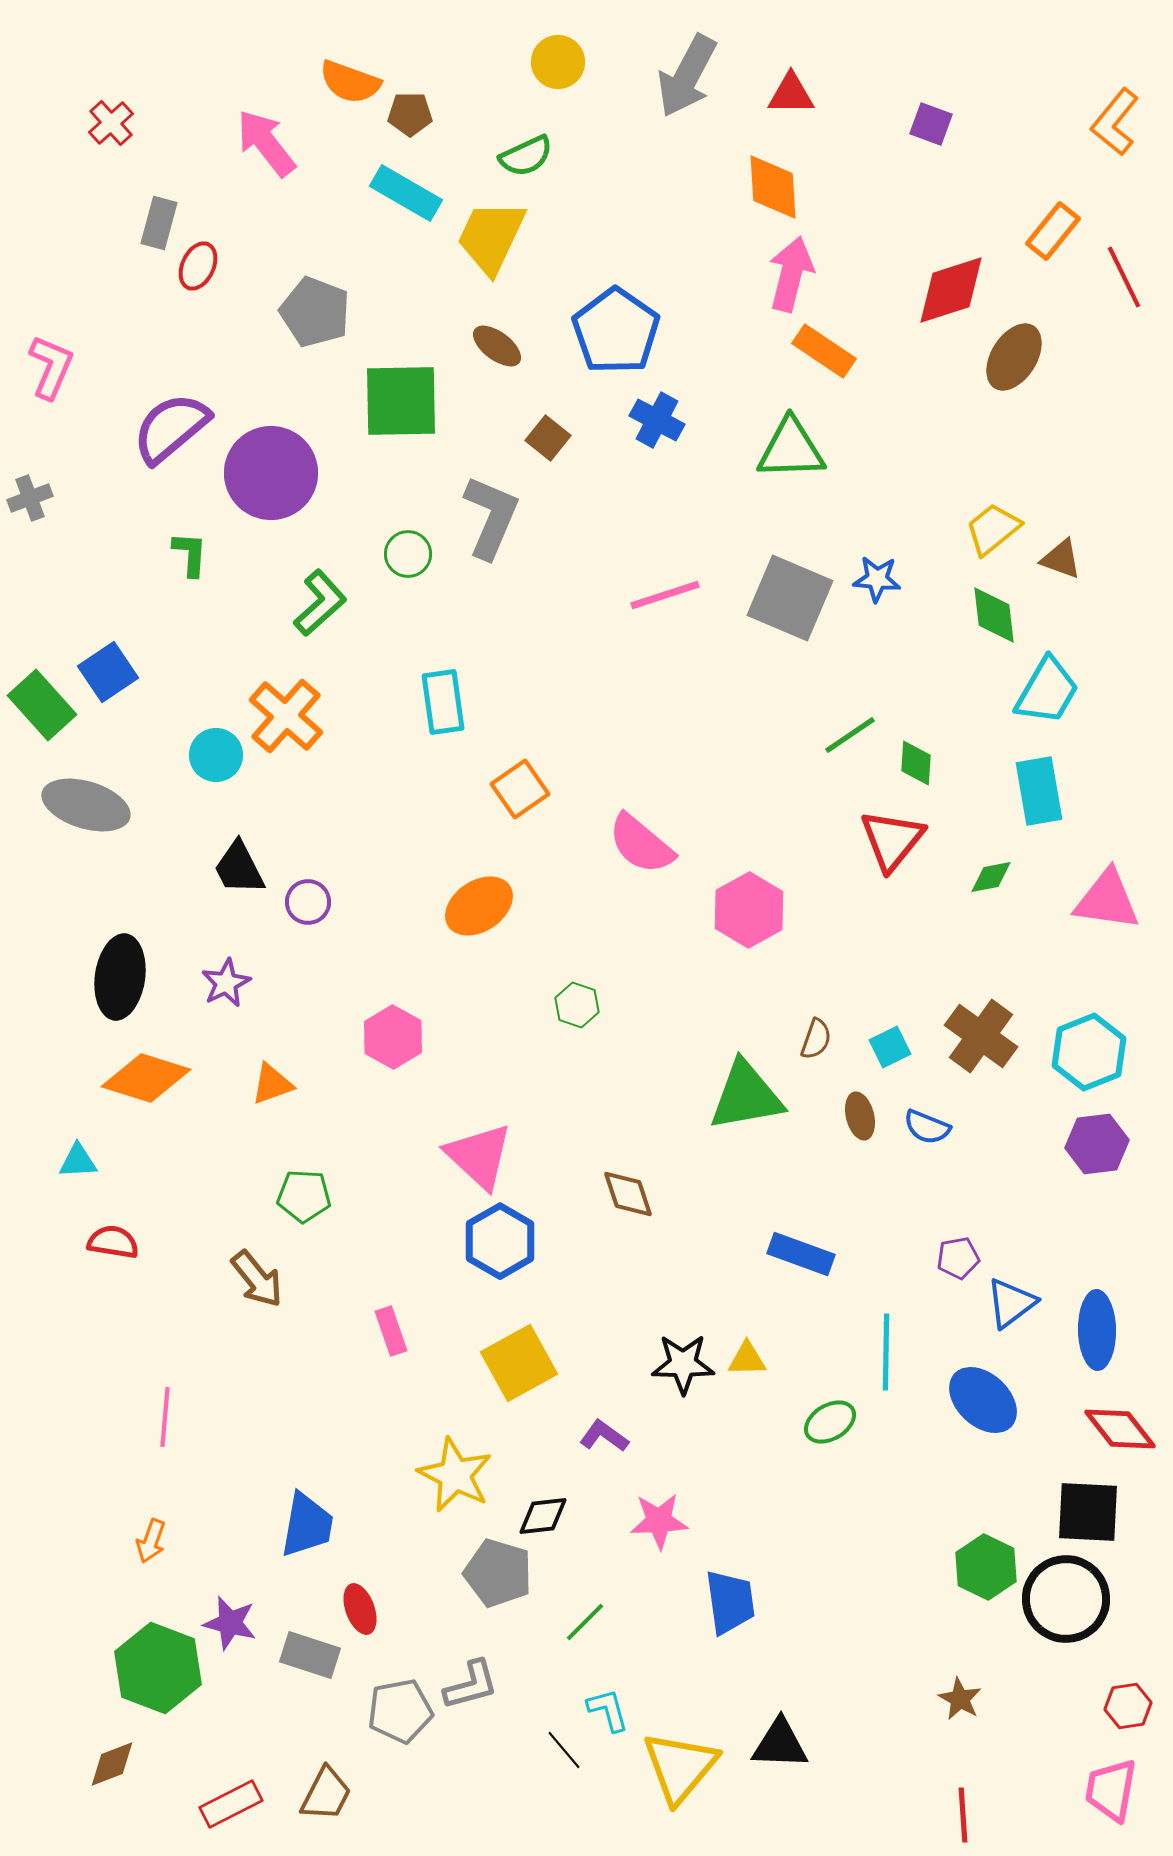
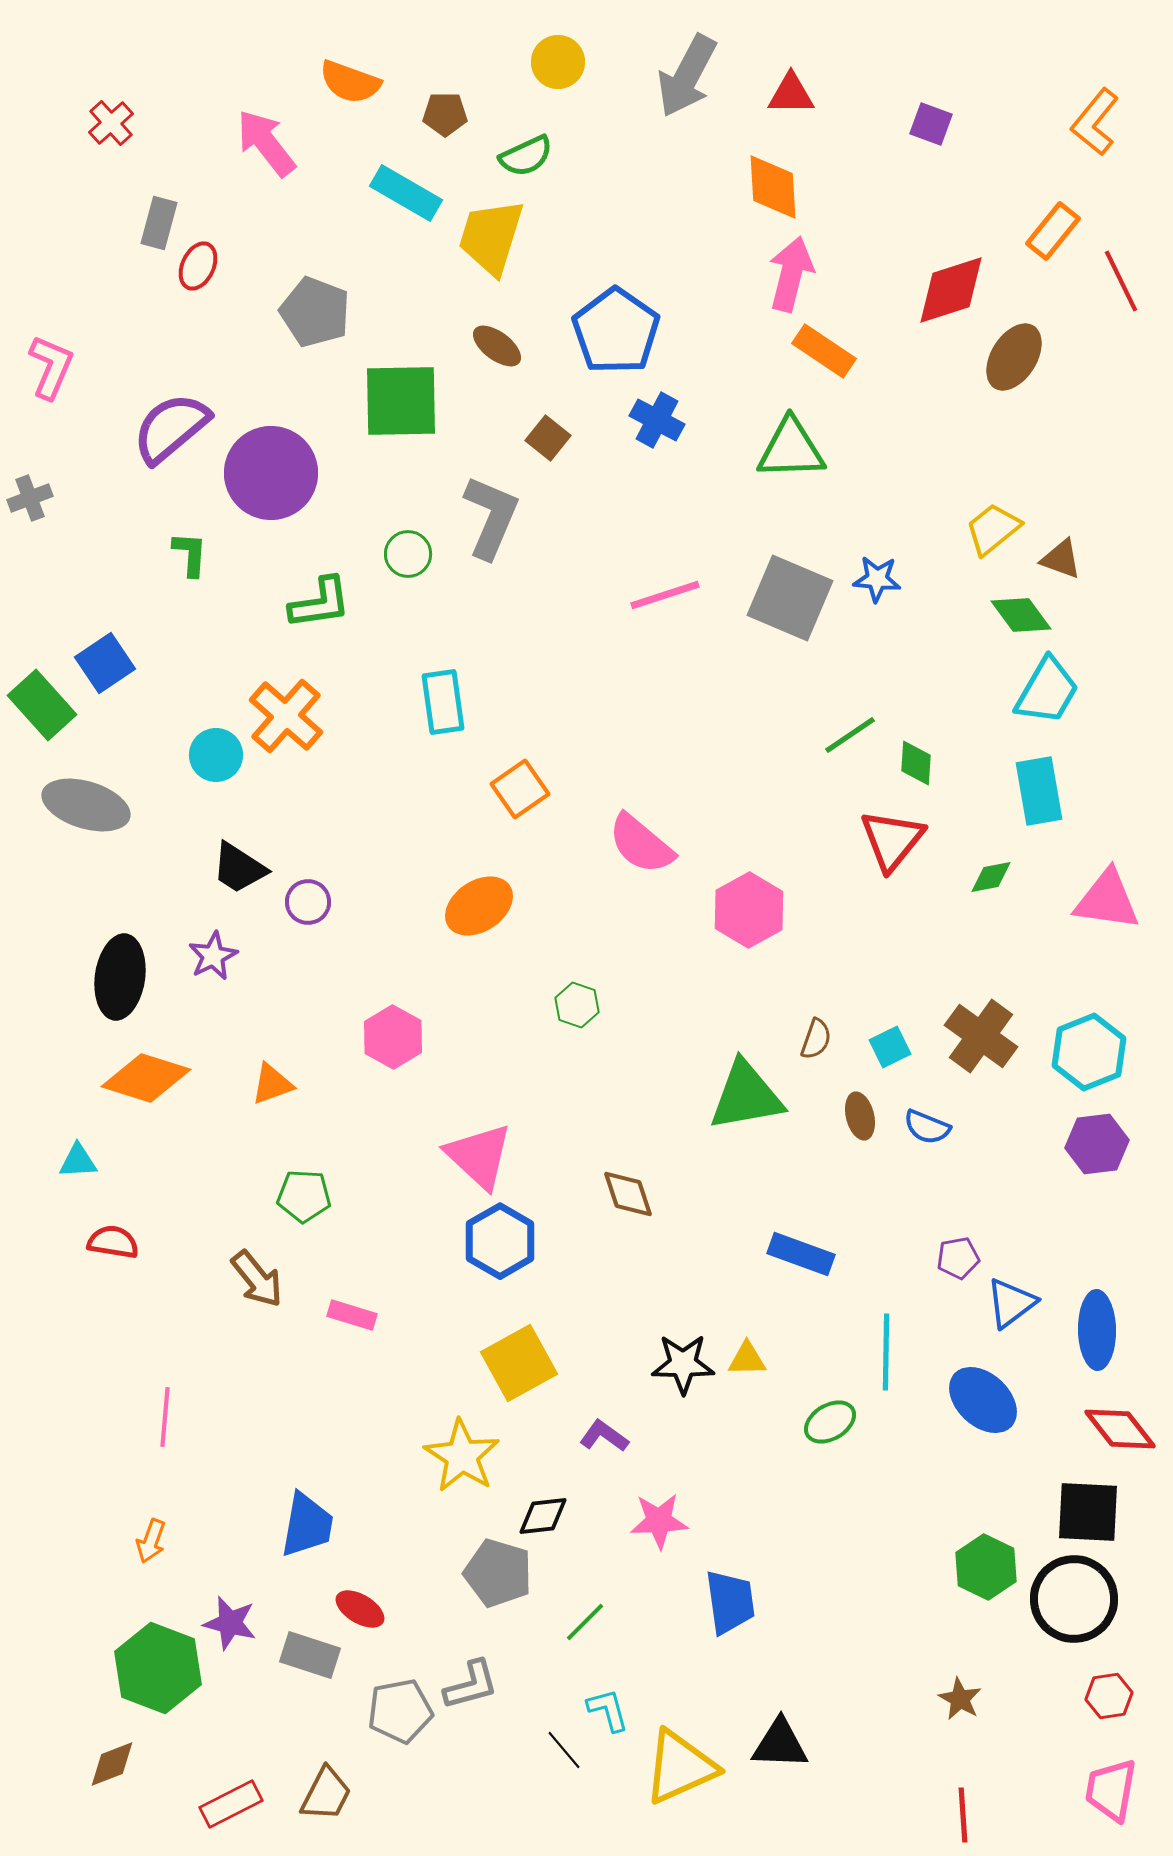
brown pentagon at (410, 114): moved 35 px right
orange L-shape at (1115, 122): moved 20 px left
yellow trapezoid at (491, 237): rotated 8 degrees counterclockwise
red line at (1124, 277): moved 3 px left, 4 px down
green L-shape at (320, 603): rotated 34 degrees clockwise
green diamond at (994, 615): moved 27 px right; rotated 30 degrees counterclockwise
blue square at (108, 672): moved 3 px left, 9 px up
black trapezoid at (239, 868): rotated 30 degrees counterclockwise
purple star at (226, 983): moved 13 px left, 27 px up
pink rectangle at (391, 1331): moved 39 px left, 16 px up; rotated 54 degrees counterclockwise
yellow star at (455, 1475): moved 7 px right, 19 px up; rotated 6 degrees clockwise
black circle at (1066, 1599): moved 8 px right
red ellipse at (360, 1609): rotated 39 degrees counterclockwise
red hexagon at (1128, 1706): moved 19 px left, 10 px up
yellow triangle at (680, 1767): rotated 26 degrees clockwise
